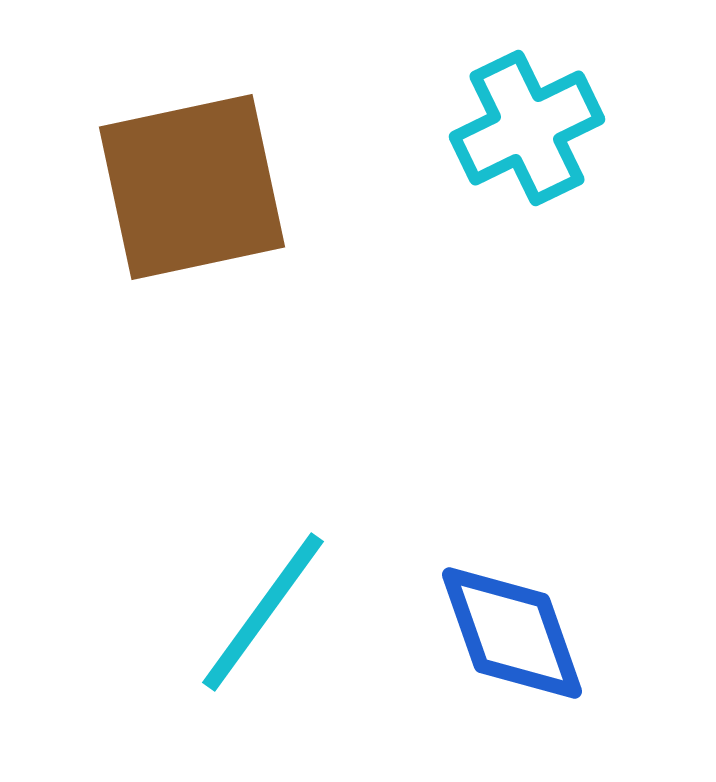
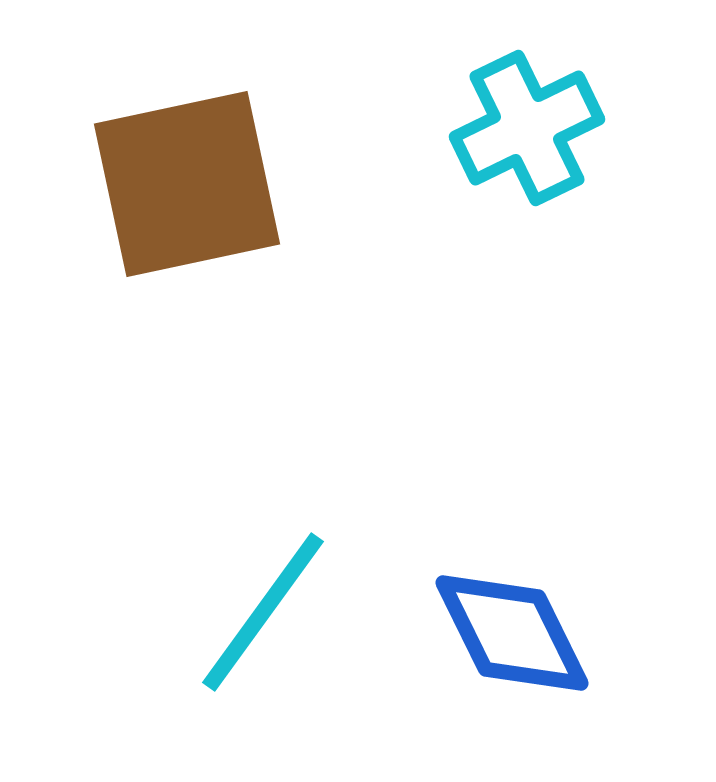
brown square: moved 5 px left, 3 px up
blue diamond: rotated 7 degrees counterclockwise
